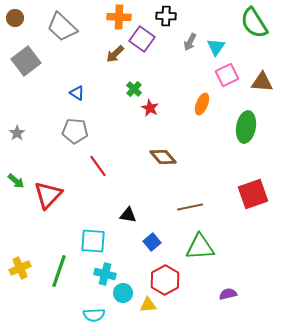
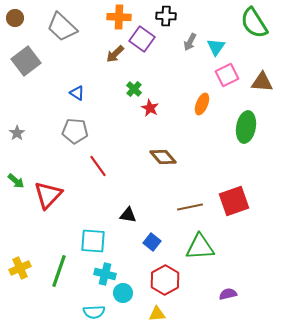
red square: moved 19 px left, 7 px down
blue square: rotated 12 degrees counterclockwise
yellow triangle: moved 9 px right, 9 px down
cyan semicircle: moved 3 px up
